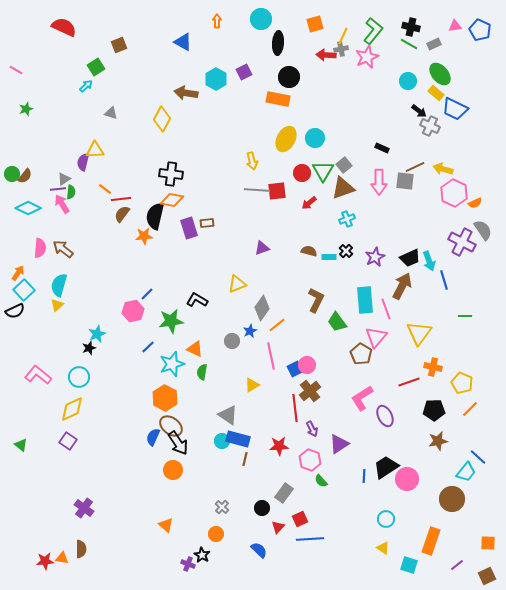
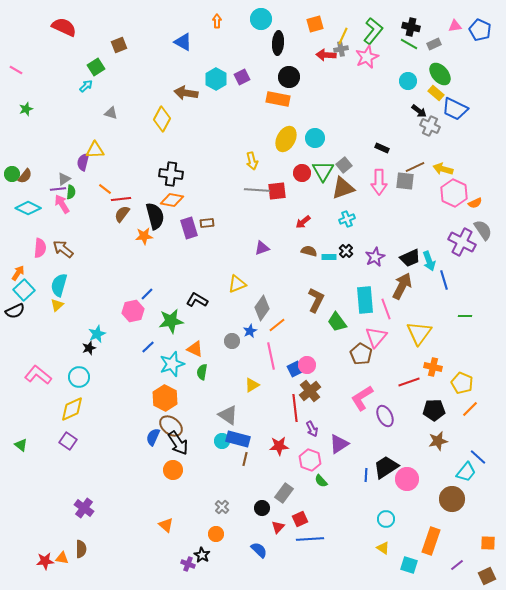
purple square at (244, 72): moved 2 px left, 5 px down
red arrow at (309, 203): moved 6 px left, 19 px down
black semicircle at (155, 216): rotated 152 degrees clockwise
blue line at (364, 476): moved 2 px right, 1 px up
